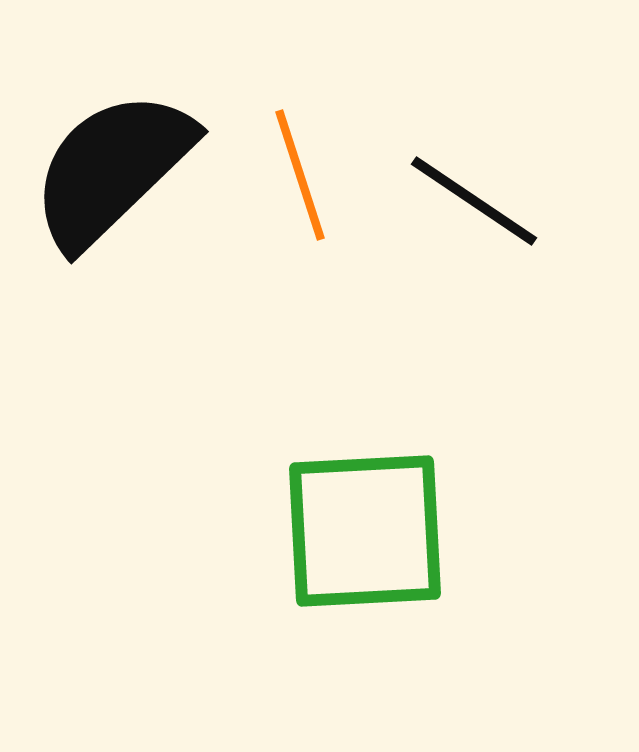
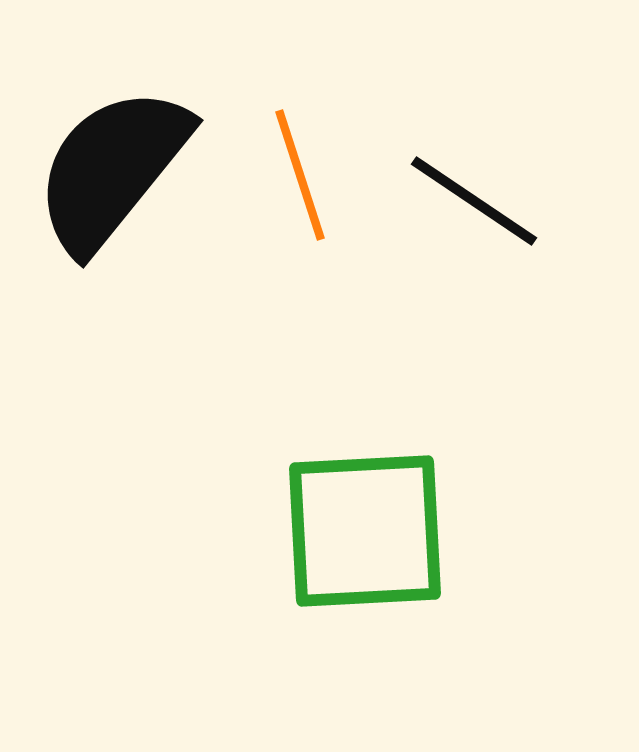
black semicircle: rotated 7 degrees counterclockwise
